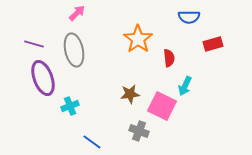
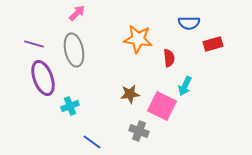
blue semicircle: moved 6 px down
orange star: rotated 28 degrees counterclockwise
